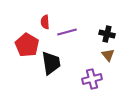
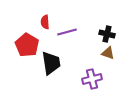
brown triangle: moved 2 px up; rotated 32 degrees counterclockwise
